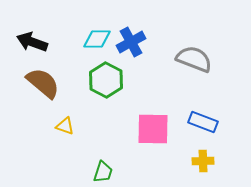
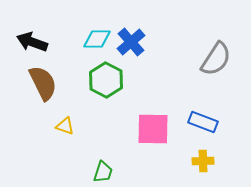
blue cross: rotated 12 degrees counterclockwise
gray semicircle: moved 22 px right; rotated 102 degrees clockwise
brown semicircle: rotated 24 degrees clockwise
